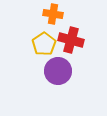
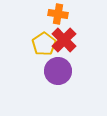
orange cross: moved 5 px right
red cross: moved 7 px left; rotated 30 degrees clockwise
